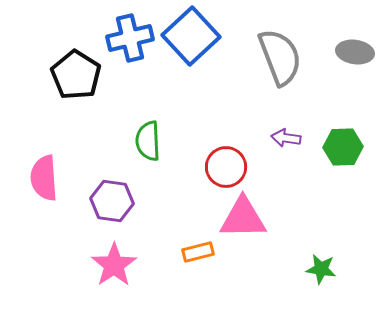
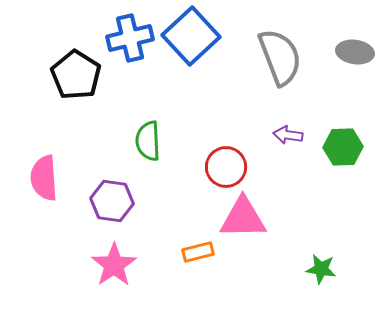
purple arrow: moved 2 px right, 3 px up
